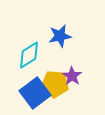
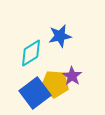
cyan diamond: moved 2 px right, 2 px up
